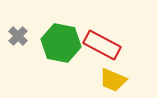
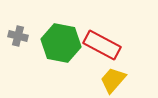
gray cross: rotated 30 degrees counterclockwise
yellow trapezoid: rotated 108 degrees clockwise
